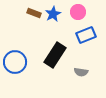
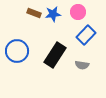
blue star: rotated 21 degrees clockwise
blue rectangle: rotated 24 degrees counterclockwise
blue circle: moved 2 px right, 11 px up
gray semicircle: moved 1 px right, 7 px up
